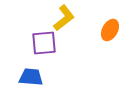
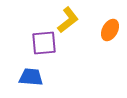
yellow L-shape: moved 4 px right, 2 px down
